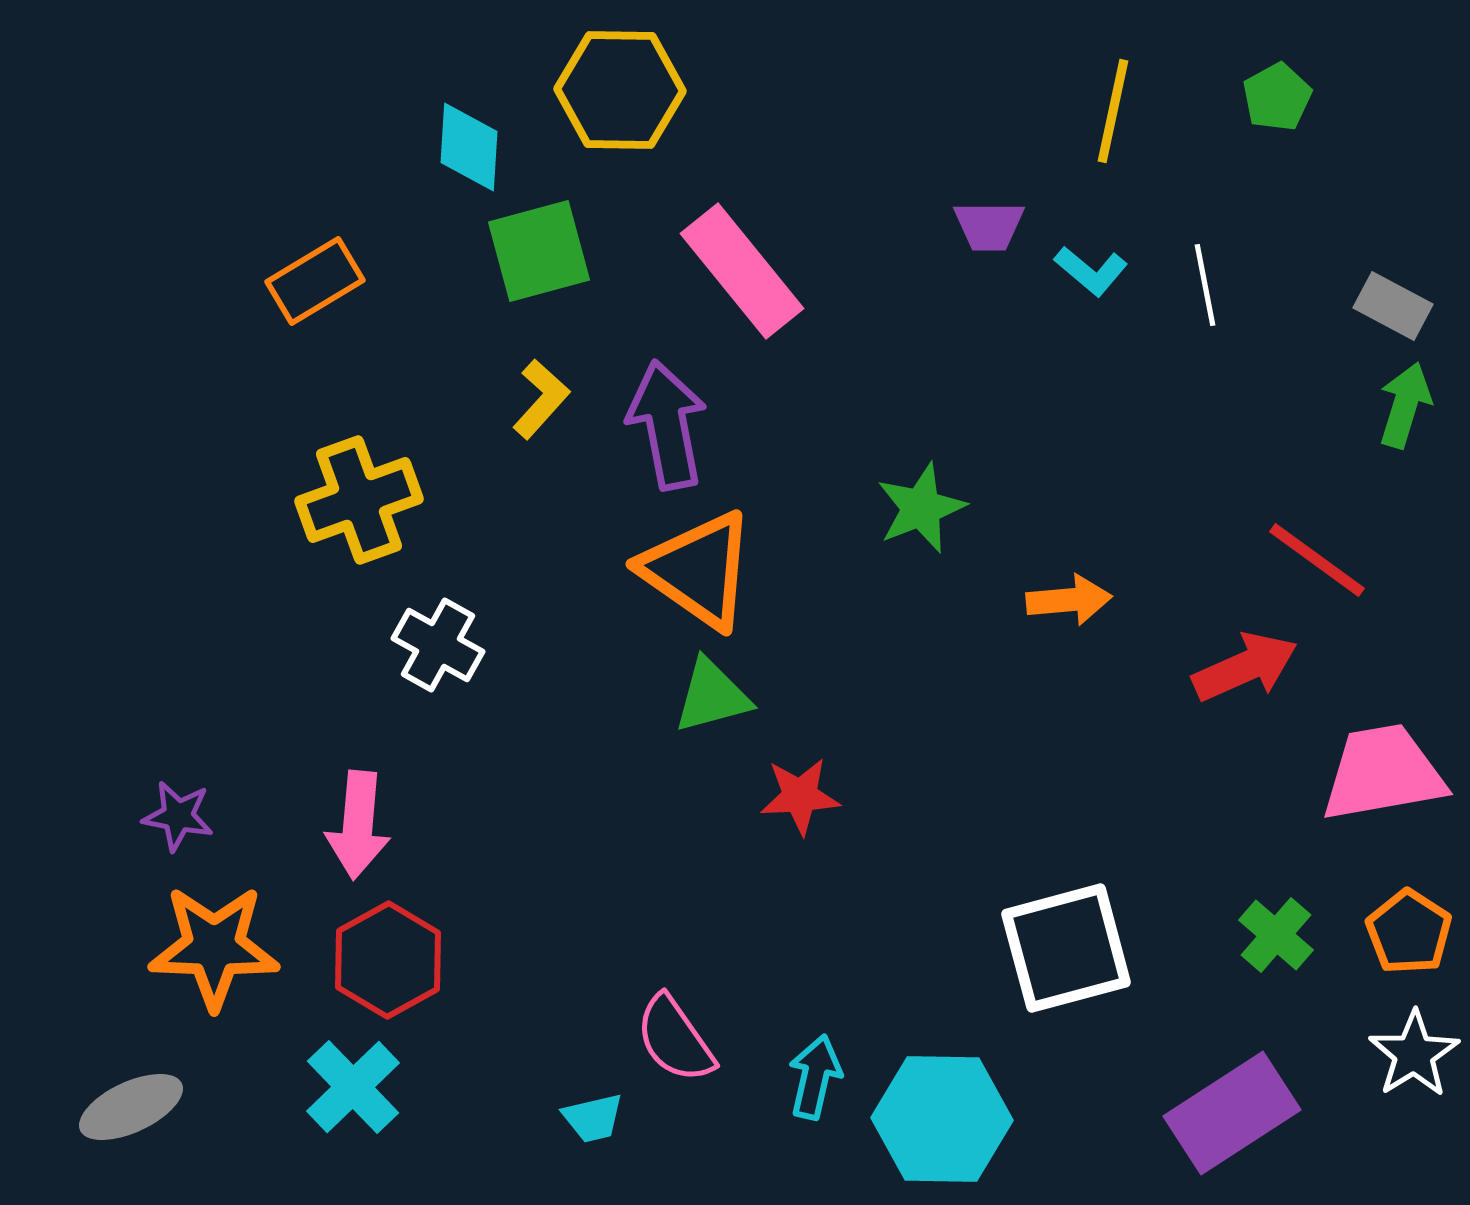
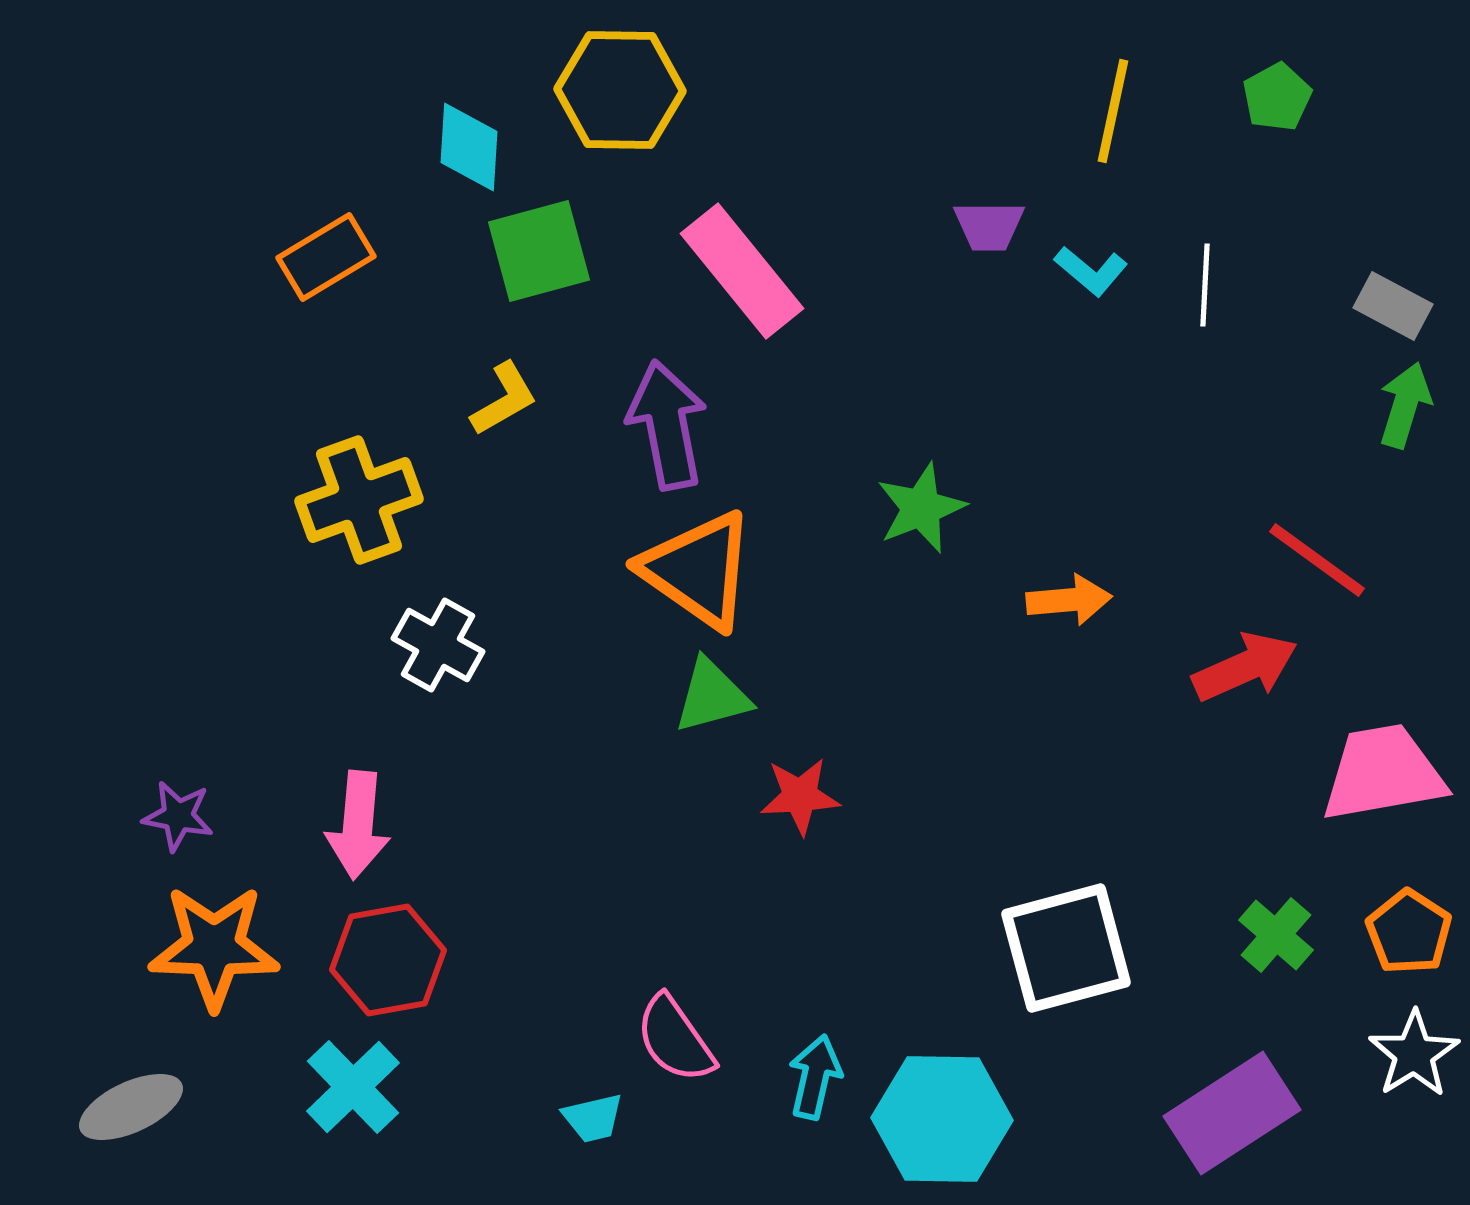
orange rectangle: moved 11 px right, 24 px up
white line: rotated 14 degrees clockwise
yellow L-shape: moved 37 px left; rotated 18 degrees clockwise
red hexagon: rotated 19 degrees clockwise
